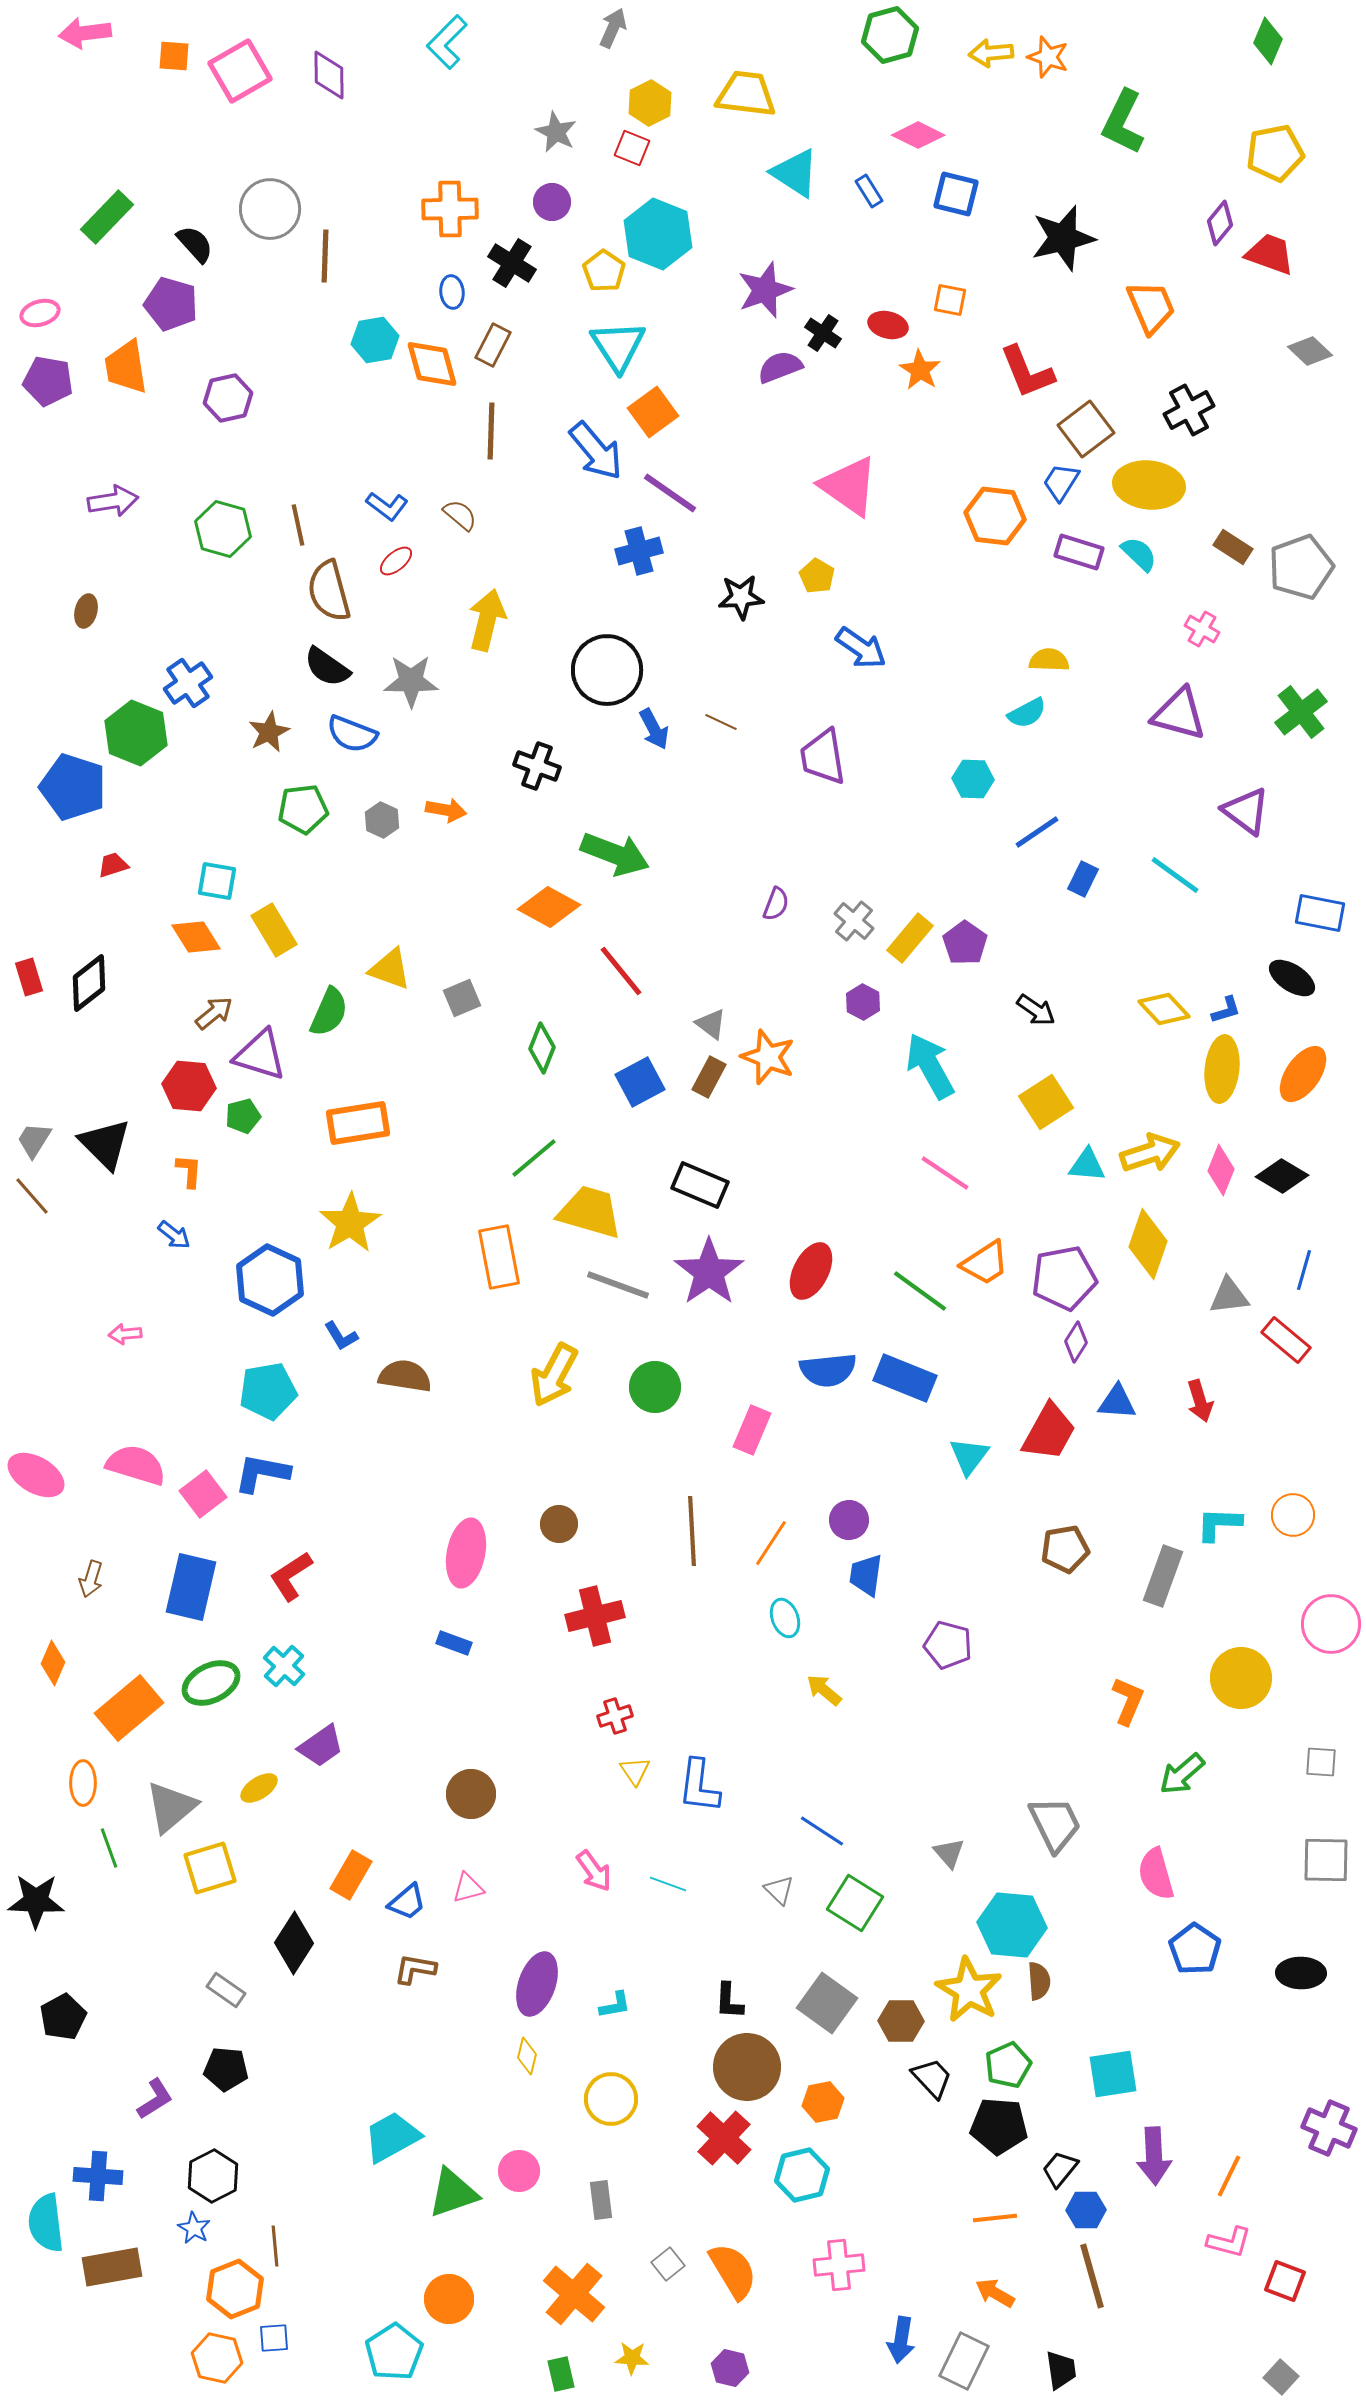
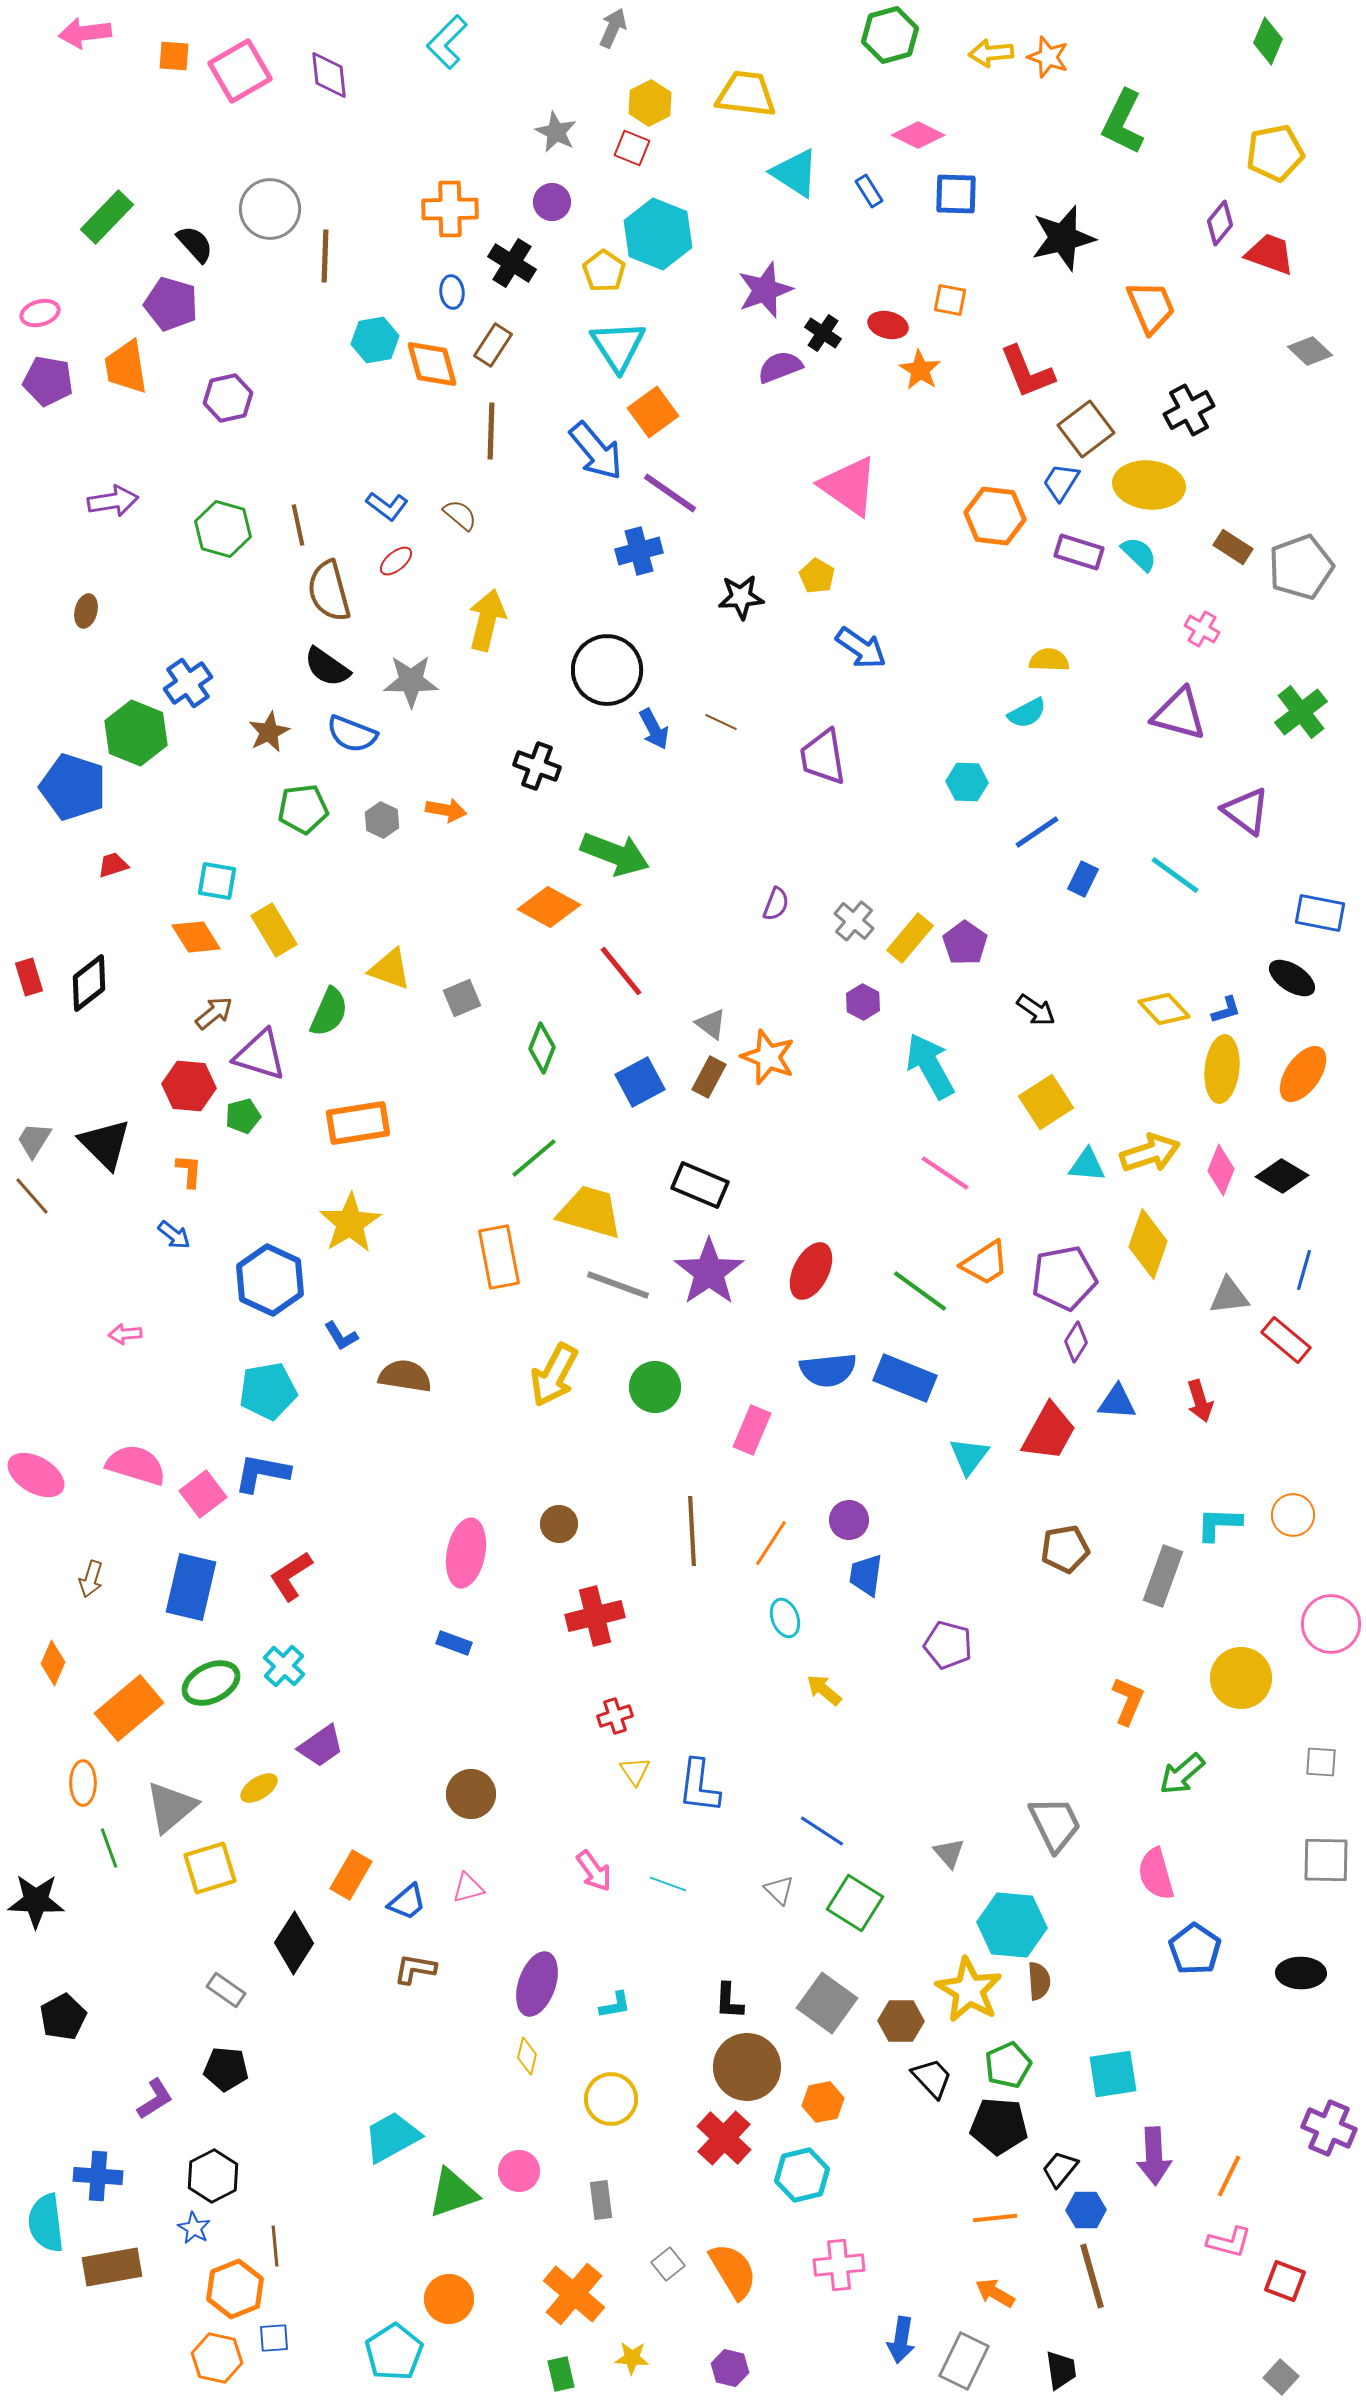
purple diamond at (329, 75): rotated 6 degrees counterclockwise
blue square at (956, 194): rotated 12 degrees counterclockwise
brown rectangle at (493, 345): rotated 6 degrees clockwise
cyan hexagon at (973, 779): moved 6 px left, 3 px down
